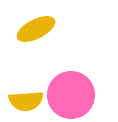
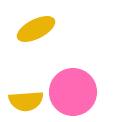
pink circle: moved 2 px right, 3 px up
